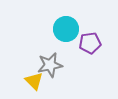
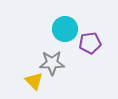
cyan circle: moved 1 px left
gray star: moved 2 px right, 2 px up; rotated 10 degrees clockwise
